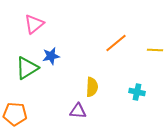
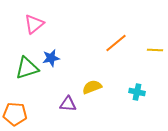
blue star: moved 2 px down
green triangle: rotated 15 degrees clockwise
yellow semicircle: rotated 114 degrees counterclockwise
purple triangle: moved 10 px left, 7 px up
